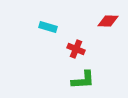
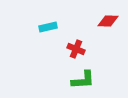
cyan rectangle: rotated 30 degrees counterclockwise
